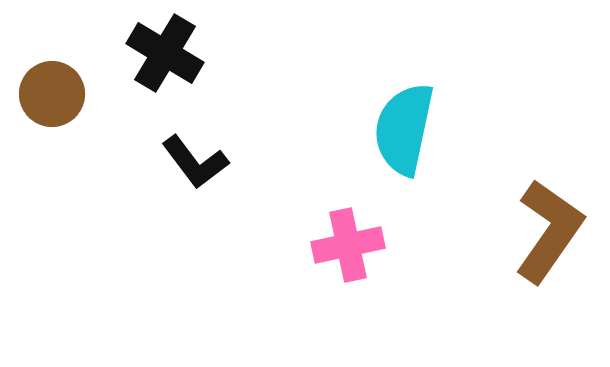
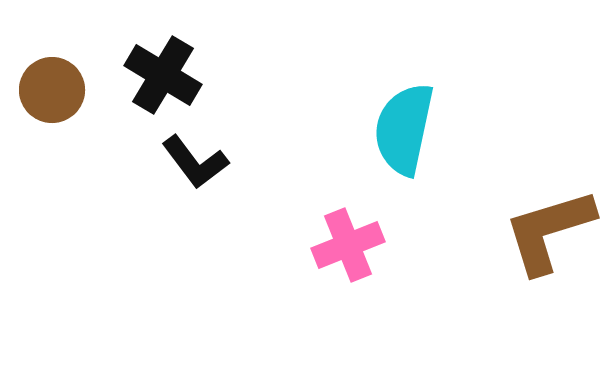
black cross: moved 2 px left, 22 px down
brown circle: moved 4 px up
brown L-shape: rotated 142 degrees counterclockwise
pink cross: rotated 10 degrees counterclockwise
